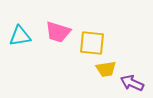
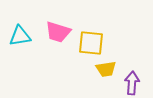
yellow square: moved 1 px left
purple arrow: rotated 70 degrees clockwise
